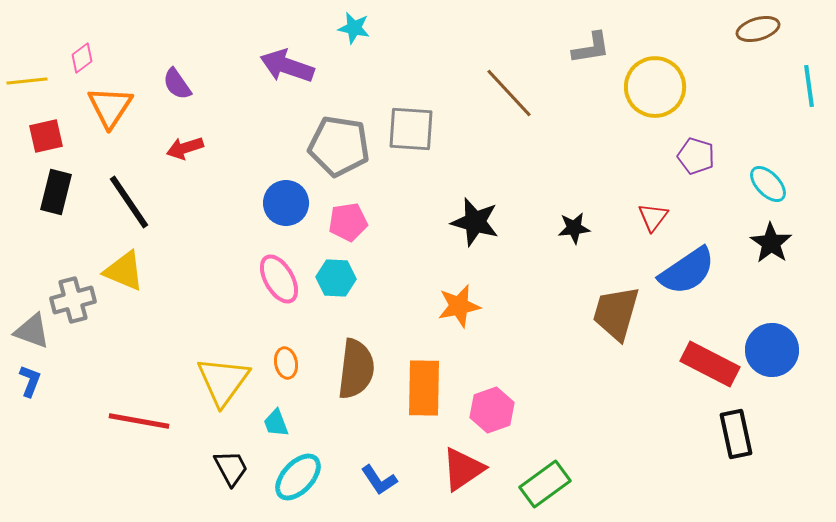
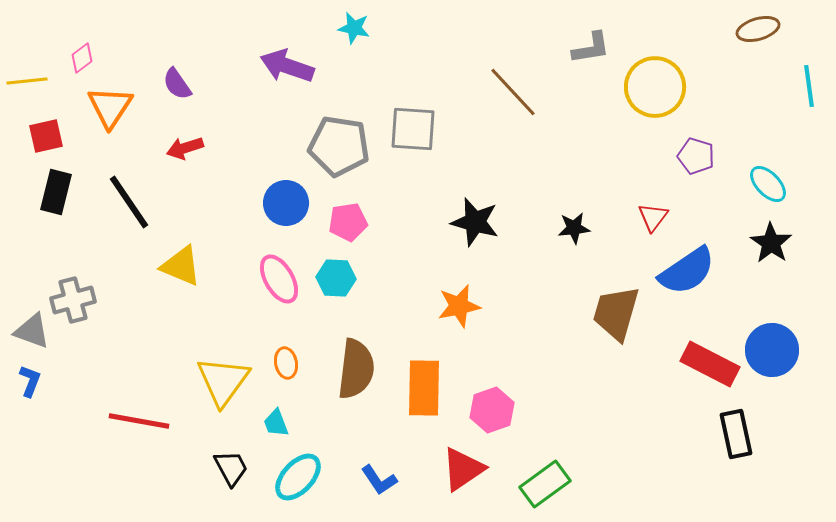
brown line at (509, 93): moved 4 px right, 1 px up
gray square at (411, 129): moved 2 px right
yellow triangle at (124, 271): moved 57 px right, 5 px up
